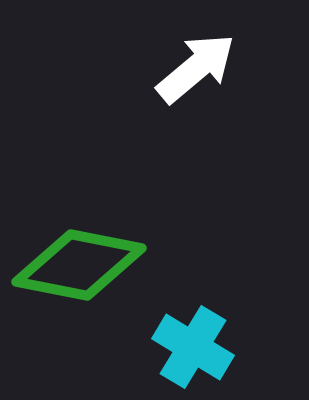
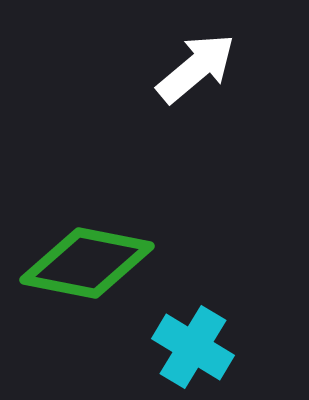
green diamond: moved 8 px right, 2 px up
